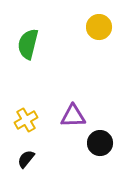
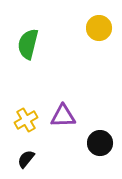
yellow circle: moved 1 px down
purple triangle: moved 10 px left
